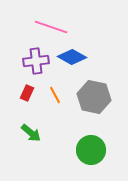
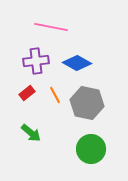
pink line: rotated 8 degrees counterclockwise
blue diamond: moved 5 px right, 6 px down
red rectangle: rotated 28 degrees clockwise
gray hexagon: moved 7 px left, 6 px down
green circle: moved 1 px up
